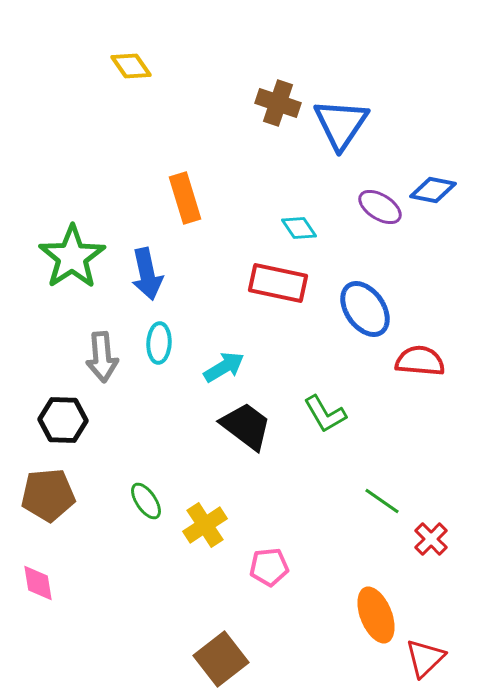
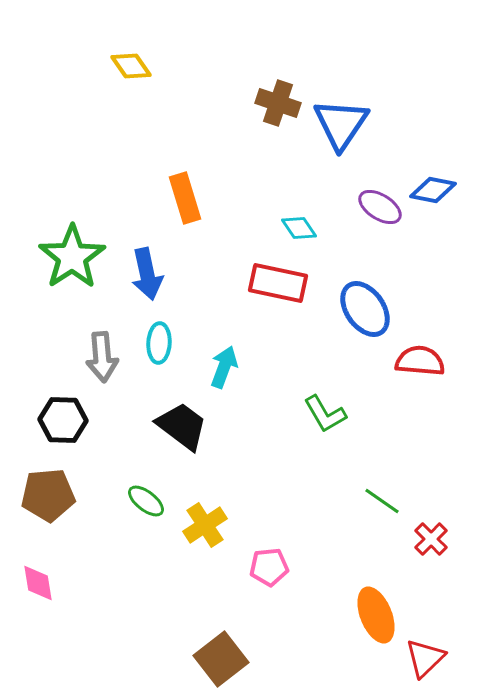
cyan arrow: rotated 39 degrees counterclockwise
black trapezoid: moved 64 px left
green ellipse: rotated 18 degrees counterclockwise
